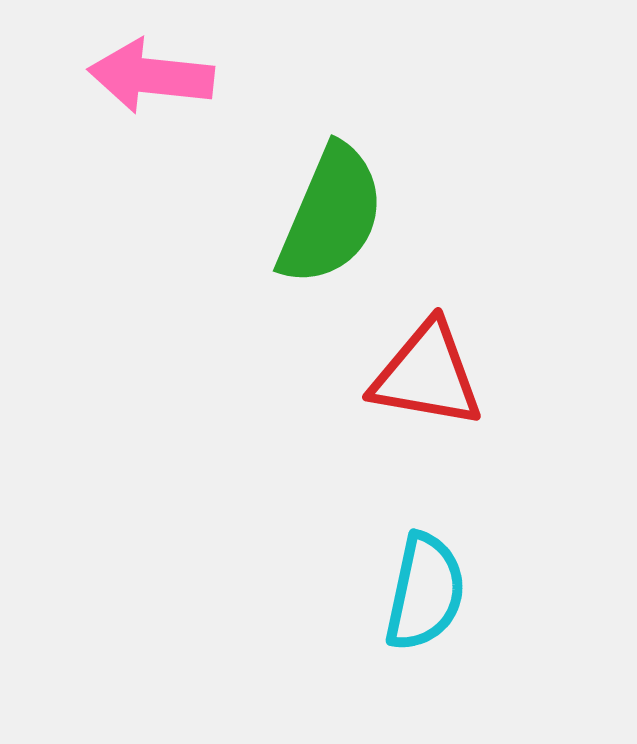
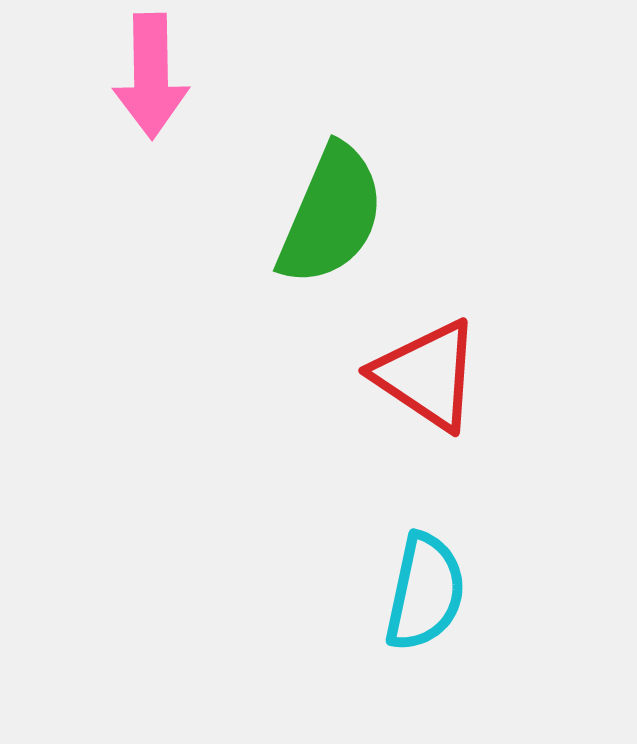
pink arrow: rotated 97 degrees counterclockwise
red triangle: rotated 24 degrees clockwise
